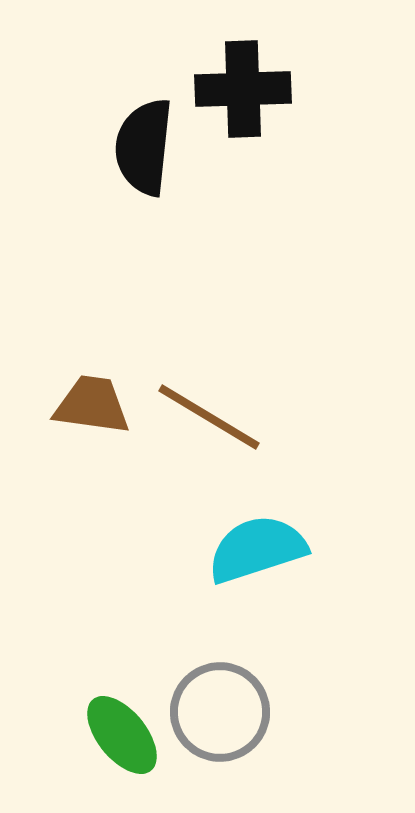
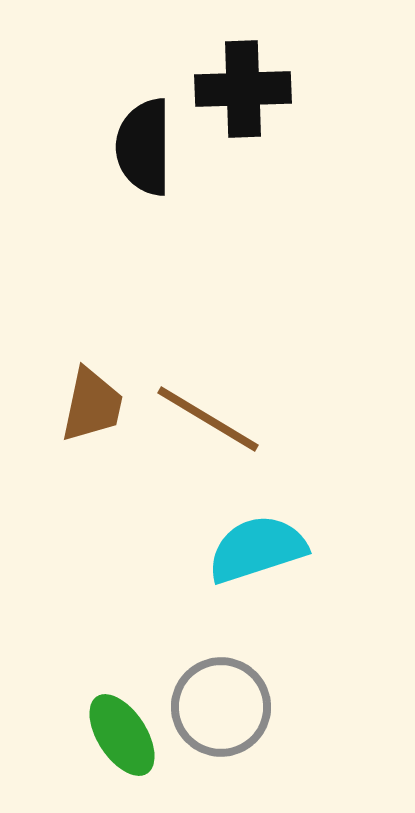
black semicircle: rotated 6 degrees counterclockwise
brown trapezoid: rotated 94 degrees clockwise
brown line: moved 1 px left, 2 px down
gray circle: moved 1 px right, 5 px up
green ellipse: rotated 6 degrees clockwise
